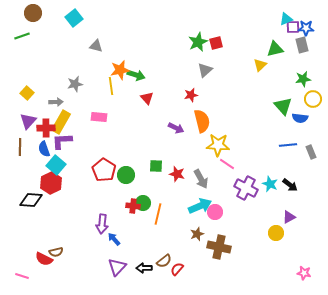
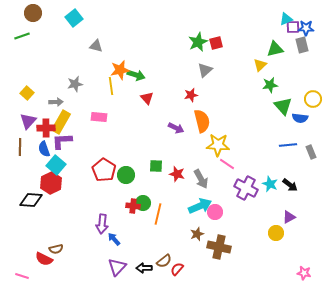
green star at (303, 79): moved 33 px left, 6 px down
brown semicircle at (56, 252): moved 3 px up
